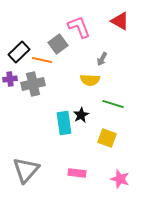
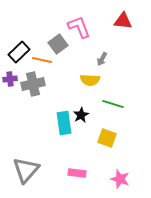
red triangle: moved 3 px right; rotated 24 degrees counterclockwise
